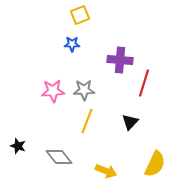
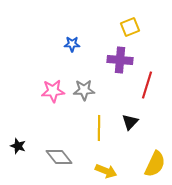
yellow square: moved 50 px right, 12 px down
red line: moved 3 px right, 2 px down
yellow line: moved 12 px right, 7 px down; rotated 20 degrees counterclockwise
